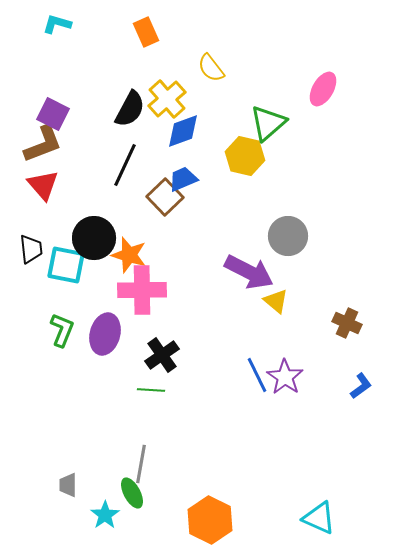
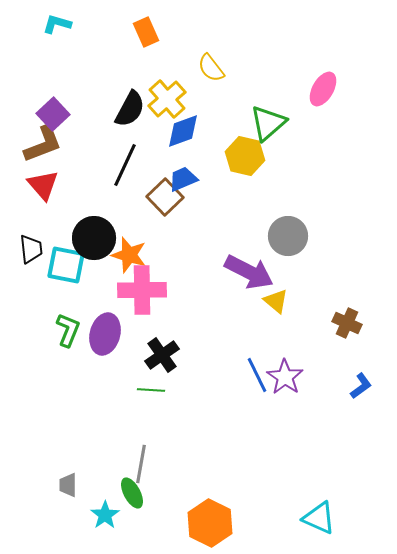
purple square: rotated 20 degrees clockwise
green L-shape: moved 6 px right
orange hexagon: moved 3 px down
